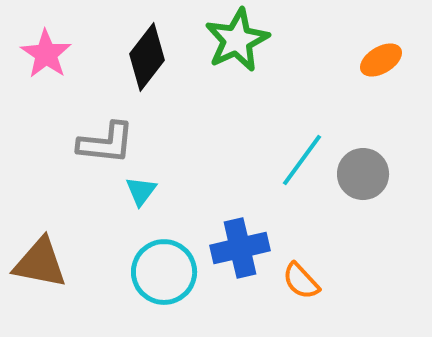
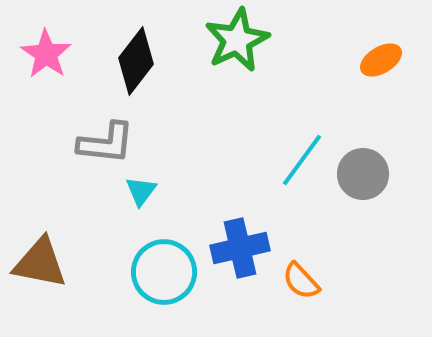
black diamond: moved 11 px left, 4 px down
